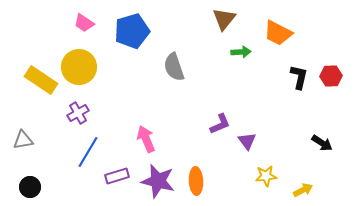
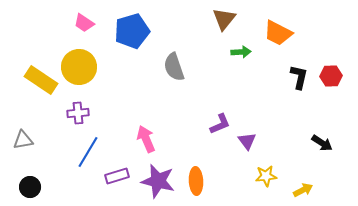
purple cross: rotated 25 degrees clockwise
